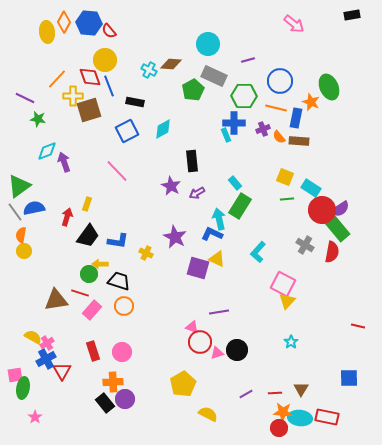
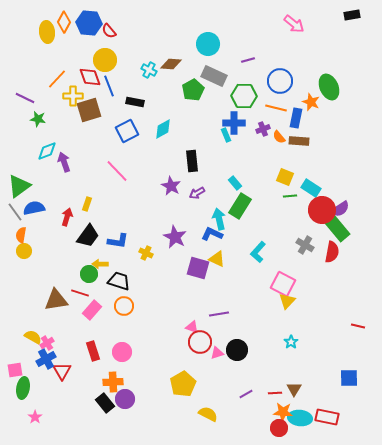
green line at (287, 199): moved 3 px right, 3 px up
purple line at (219, 312): moved 2 px down
pink square at (15, 375): moved 5 px up
brown triangle at (301, 389): moved 7 px left
